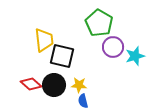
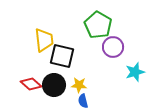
green pentagon: moved 1 px left, 2 px down
cyan star: moved 16 px down
